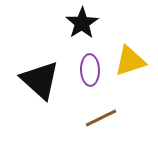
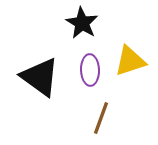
black star: rotated 8 degrees counterclockwise
black triangle: moved 3 px up; rotated 6 degrees counterclockwise
brown line: rotated 44 degrees counterclockwise
